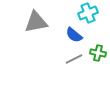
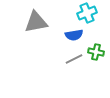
cyan cross: moved 1 px left
blue semicircle: rotated 48 degrees counterclockwise
green cross: moved 2 px left, 1 px up
